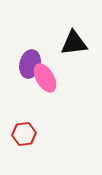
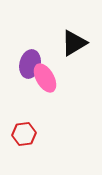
black triangle: rotated 24 degrees counterclockwise
